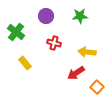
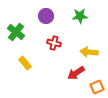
yellow arrow: moved 2 px right
orange square: rotated 24 degrees clockwise
